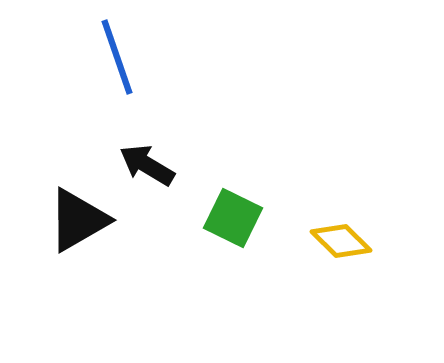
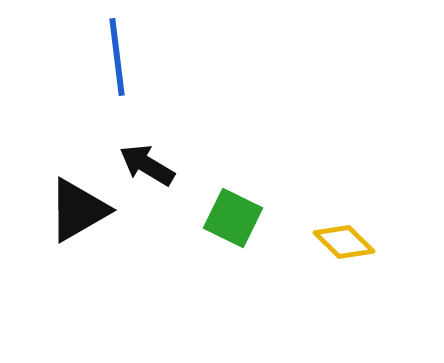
blue line: rotated 12 degrees clockwise
black triangle: moved 10 px up
yellow diamond: moved 3 px right, 1 px down
